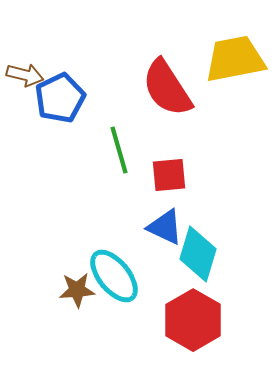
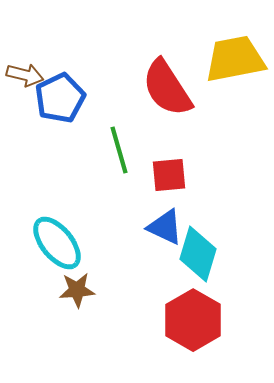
cyan ellipse: moved 57 px left, 33 px up
